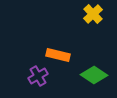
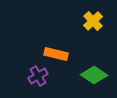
yellow cross: moved 7 px down
orange rectangle: moved 2 px left, 1 px up
